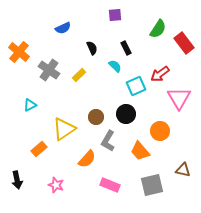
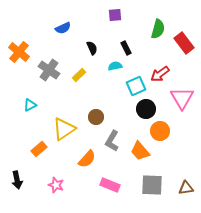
green semicircle: rotated 18 degrees counterclockwise
cyan semicircle: rotated 56 degrees counterclockwise
pink triangle: moved 3 px right
black circle: moved 20 px right, 5 px up
gray L-shape: moved 4 px right
brown triangle: moved 3 px right, 18 px down; rotated 21 degrees counterclockwise
gray square: rotated 15 degrees clockwise
